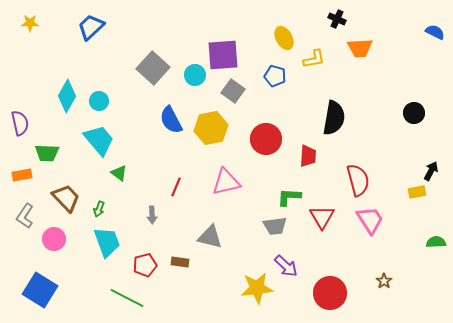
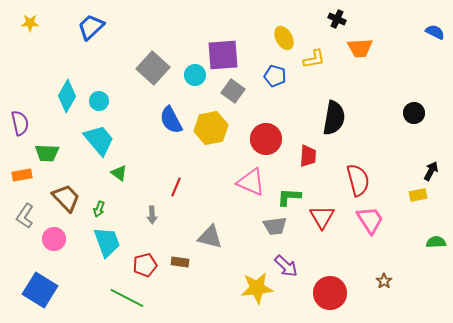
pink triangle at (226, 182): moved 25 px right; rotated 36 degrees clockwise
yellow rectangle at (417, 192): moved 1 px right, 3 px down
